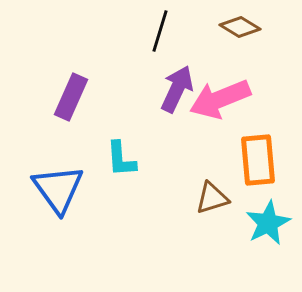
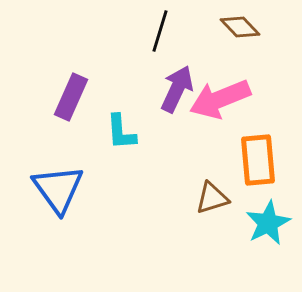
brown diamond: rotated 15 degrees clockwise
cyan L-shape: moved 27 px up
